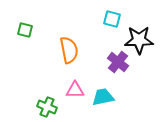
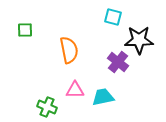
cyan square: moved 1 px right, 2 px up
green square: rotated 14 degrees counterclockwise
